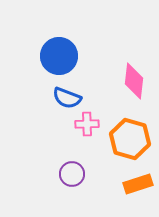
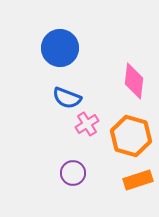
blue circle: moved 1 px right, 8 px up
pink cross: rotated 30 degrees counterclockwise
orange hexagon: moved 1 px right, 3 px up
purple circle: moved 1 px right, 1 px up
orange rectangle: moved 4 px up
